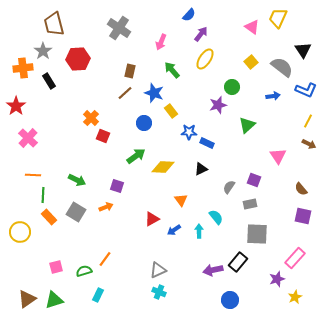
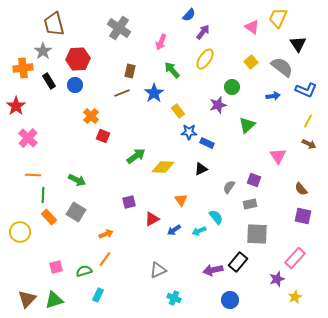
purple arrow at (201, 34): moved 2 px right, 2 px up
black triangle at (303, 50): moved 5 px left, 6 px up
brown line at (125, 93): moved 3 px left; rotated 21 degrees clockwise
blue star at (154, 93): rotated 18 degrees clockwise
yellow rectangle at (171, 111): moved 7 px right
orange cross at (91, 118): moved 2 px up
blue circle at (144, 123): moved 69 px left, 38 px up
purple square at (117, 186): moved 12 px right, 16 px down; rotated 32 degrees counterclockwise
orange arrow at (106, 207): moved 27 px down
cyan arrow at (199, 231): rotated 112 degrees counterclockwise
cyan cross at (159, 292): moved 15 px right, 6 px down
brown triangle at (27, 299): rotated 12 degrees counterclockwise
